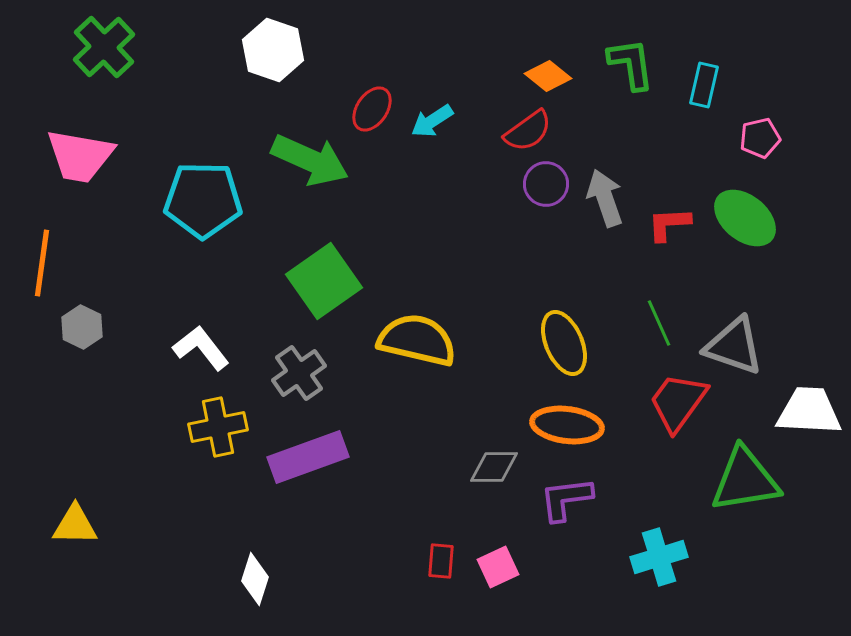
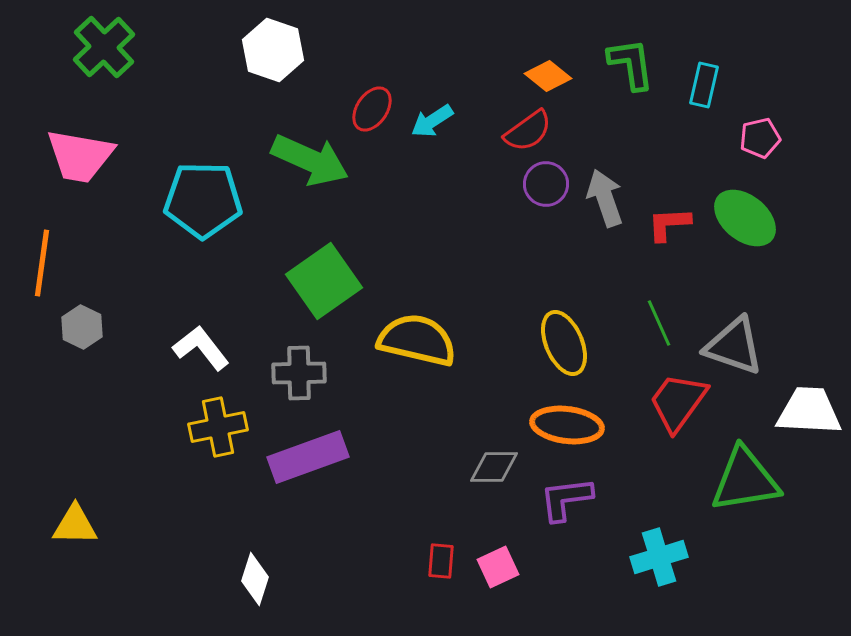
gray cross: rotated 34 degrees clockwise
